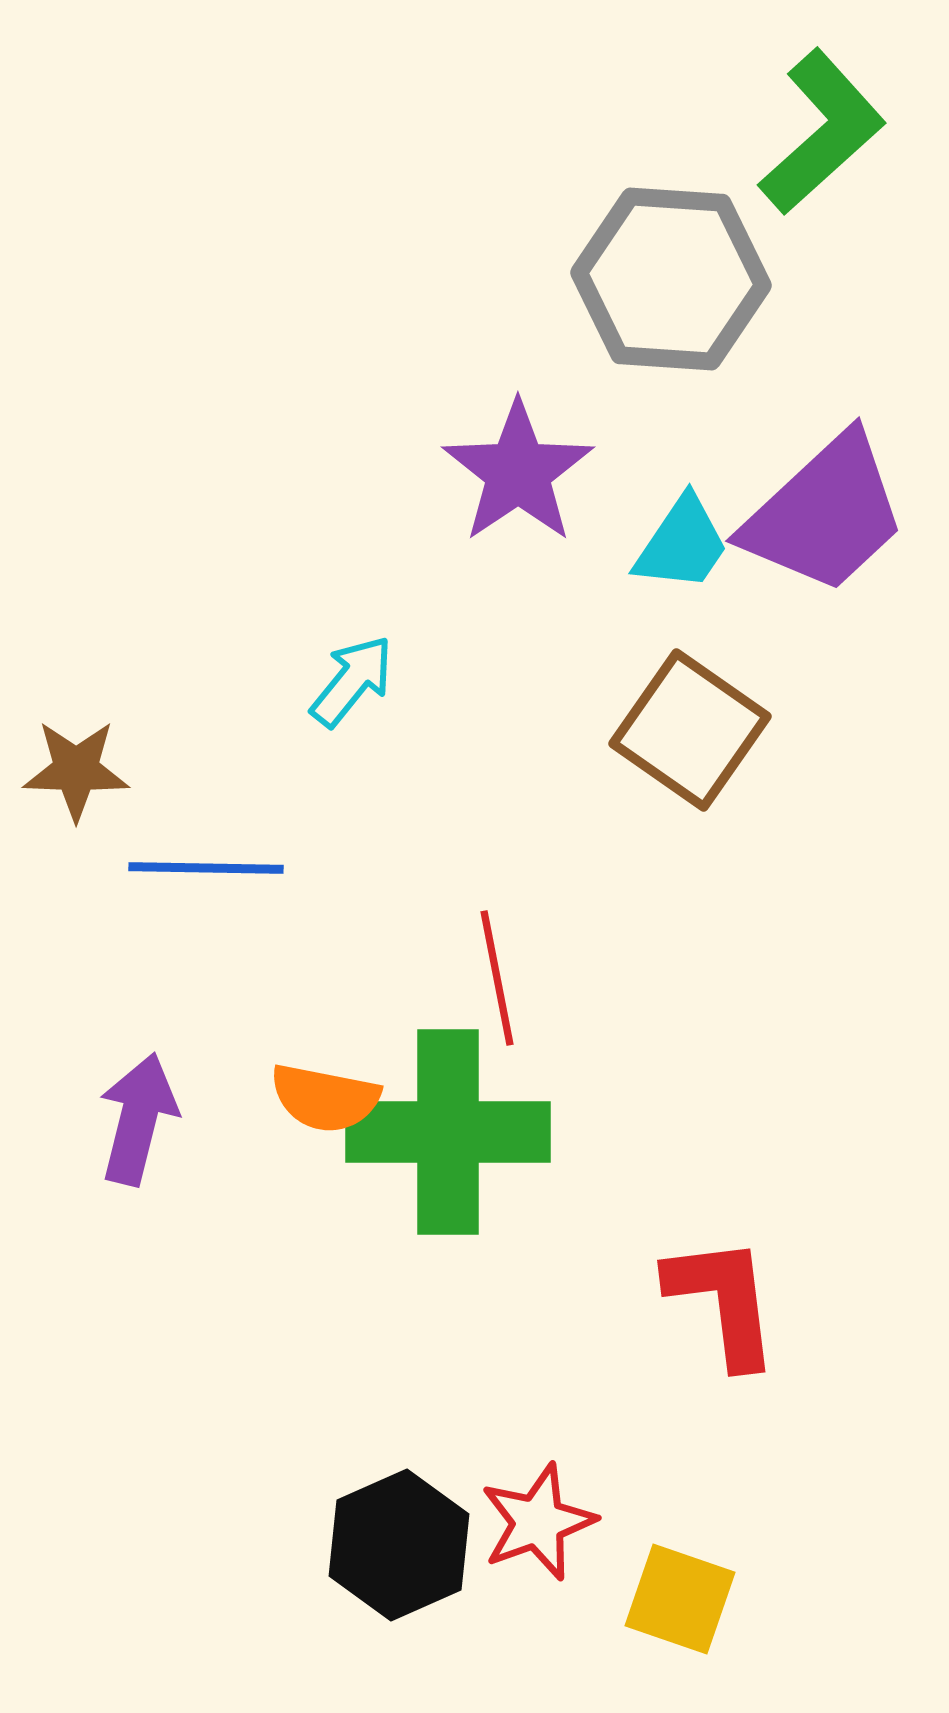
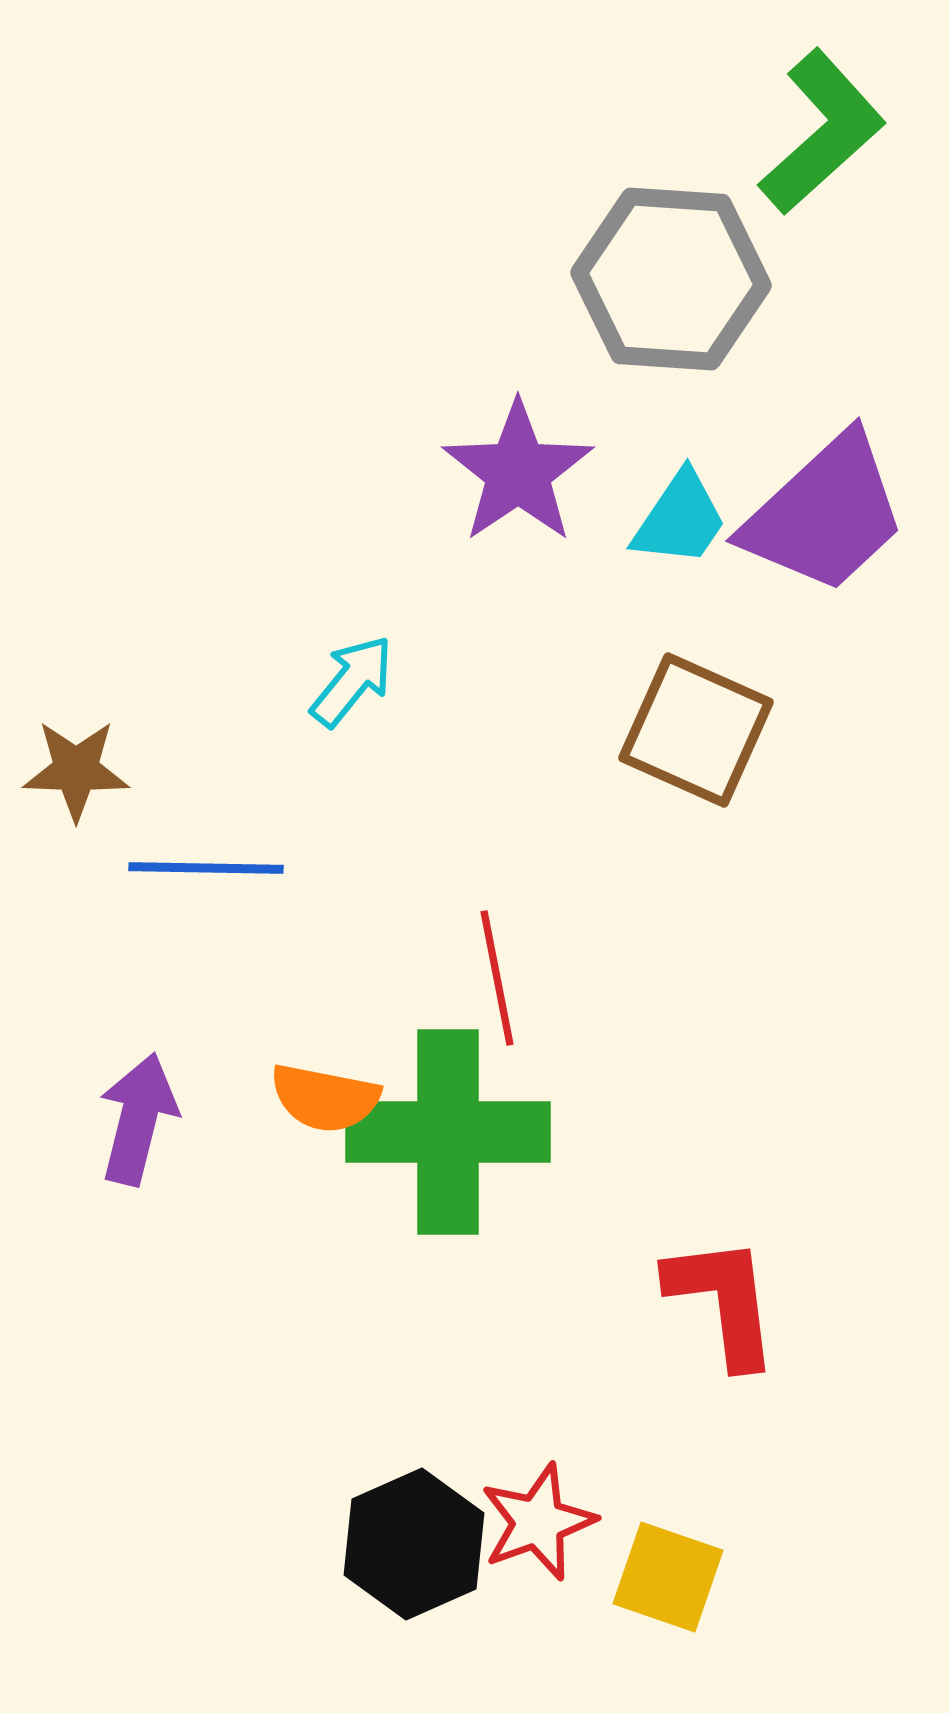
cyan trapezoid: moved 2 px left, 25 px up
brown square: moved 6 px right; rotated 11 degrees counterclockwise
black hexagon: moved 15 px right, 1 px up
yellow square: moved 12 px left, 22 px up
